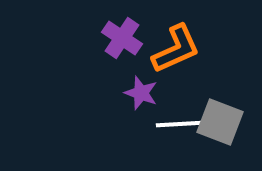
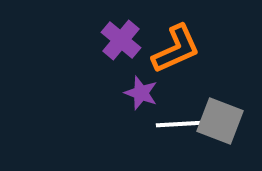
purple cross: moved 1 px left, 2 px down; rotated 6 degrees clockwise
gray square: moved 1 px up
